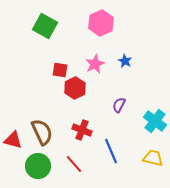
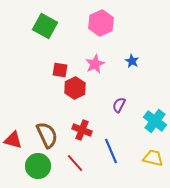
blue star: moved 7 px right
brown semicircle: moved 5 px right, 3 px down
red line: moved 1 px right, 1 px up
